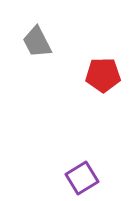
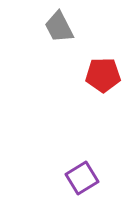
gray trapezoid: moved 22 px right, 15 px up
